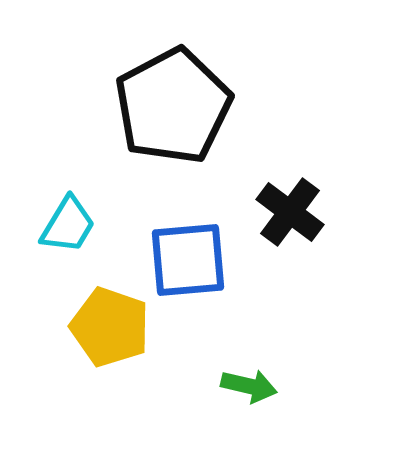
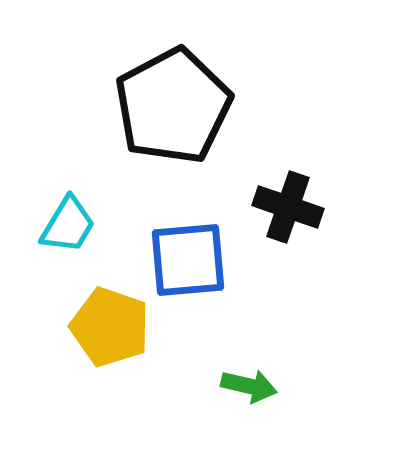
black cross: moved 2 px left, 5 px up; rotated 18 degrees counterclockwise
